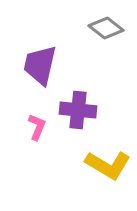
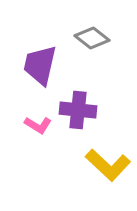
gray diamond: moved 14 px left, 10 px down
pink L-shape: moved 1 px right, 2 px up; rotated 100 degrees clockwise
yellow L-shape: rotated 12 degrees clockwise
